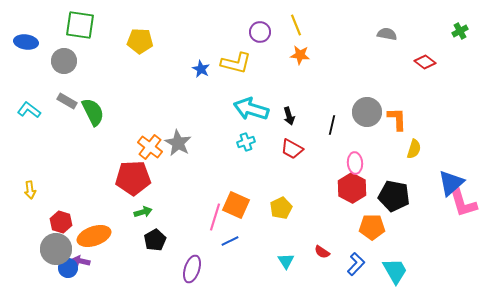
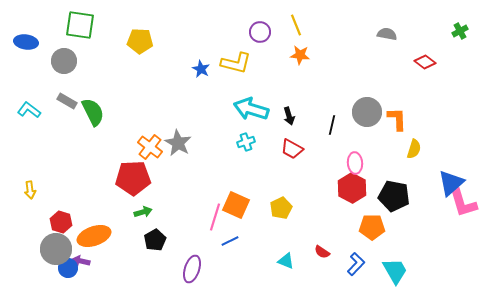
cyan triangle at (286, 261): rotated 36 degrees counterclockwise
